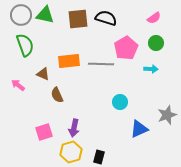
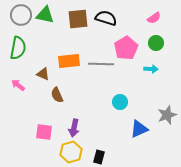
green semicircle: moved 7 px left, 3 px down; rotated 30 degrees clockwise
pink square: rotated 24 degrees clockwise
